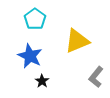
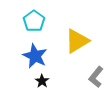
cyan pentagon: moved 1 px left, 2 px down
yellow triangle: rotated 8 degrees counterclockwise
blue star: moved 5 px right
